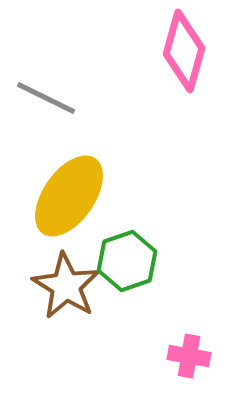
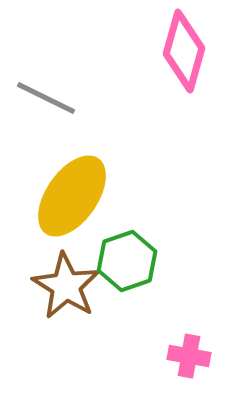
yellow ellipse: moved 3 px right
